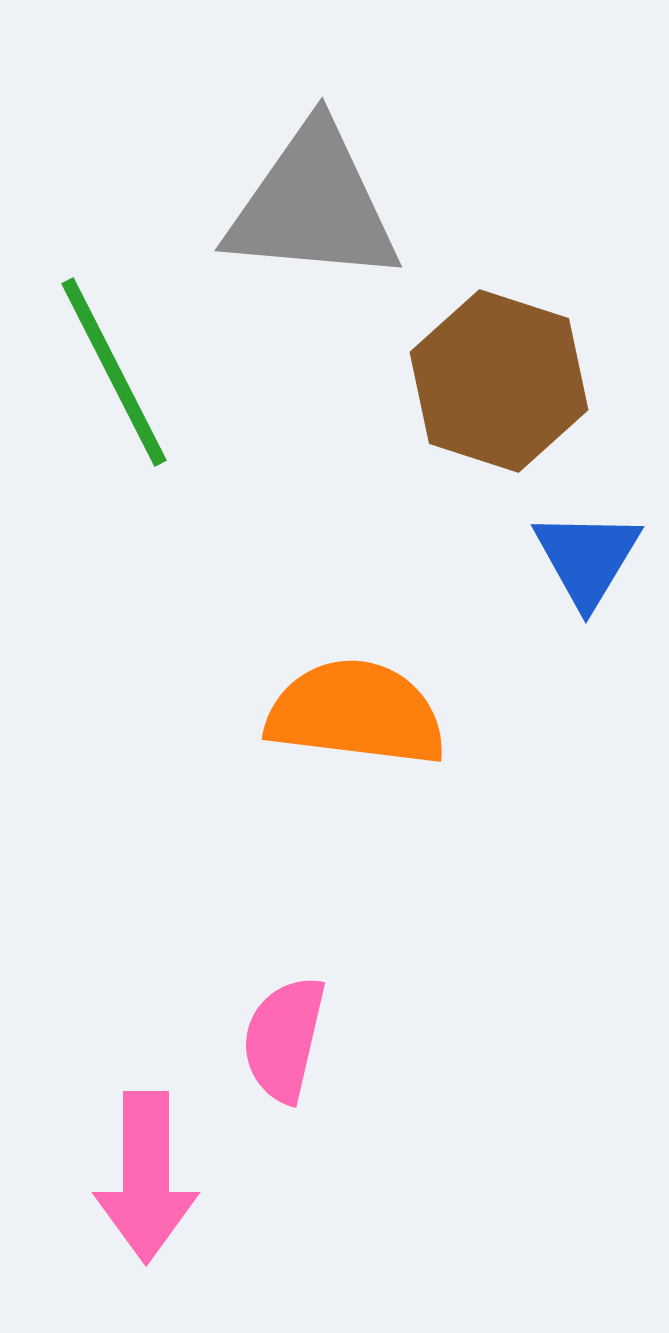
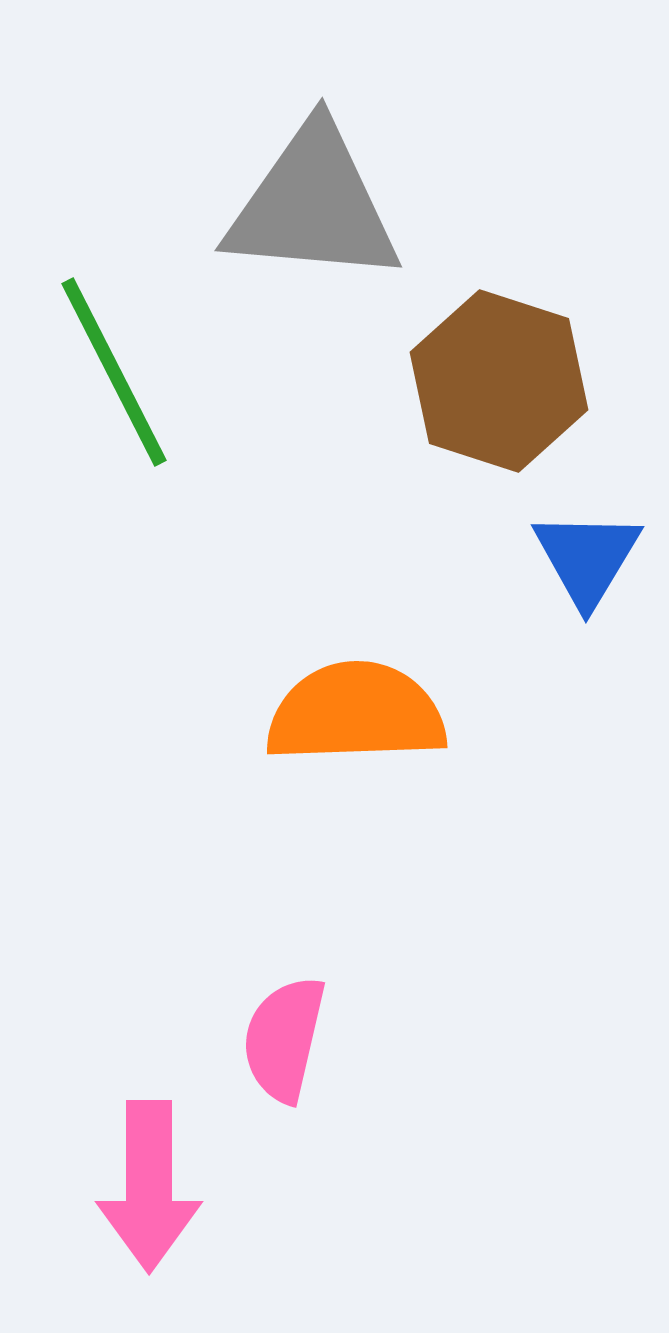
orange semicircle: rotated 9 degrees counterclockwise
pink arrow: moved 3 px right, 9 px down
